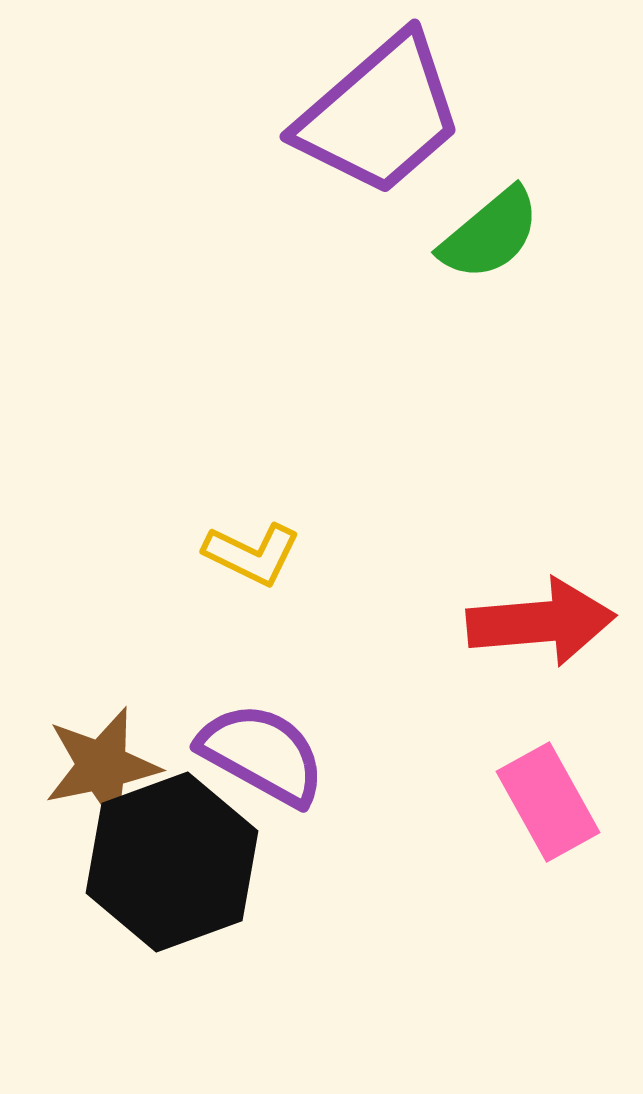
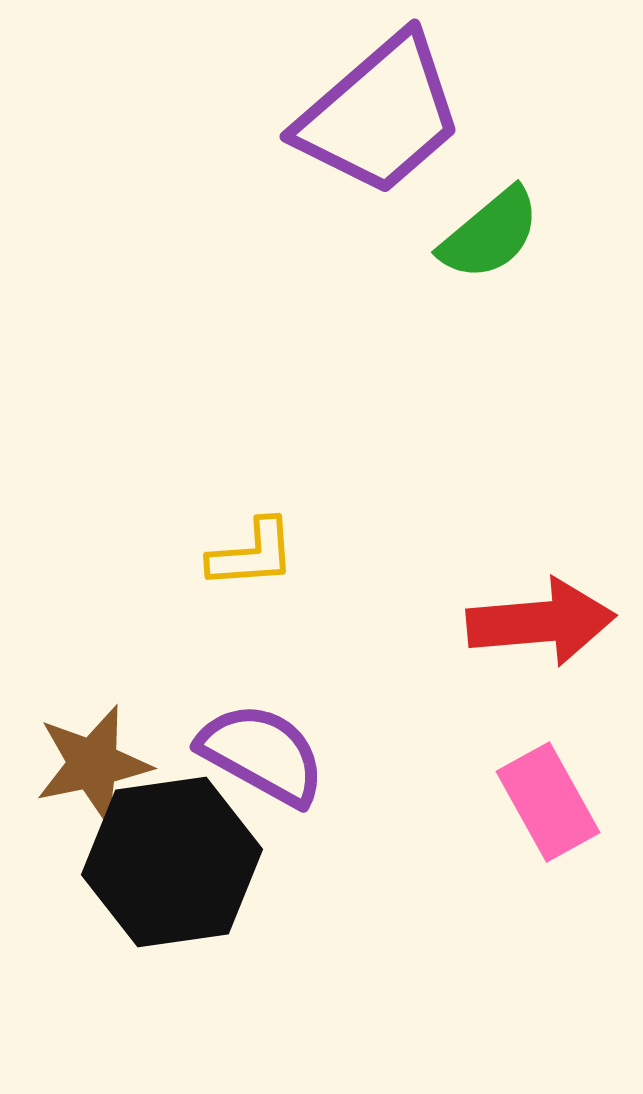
yellow L-shape: rotated 30 degrees counterclockwise
brown star: moved 9 px left, 2 px up
black hexagon: rotated 12 degrees clockwise
